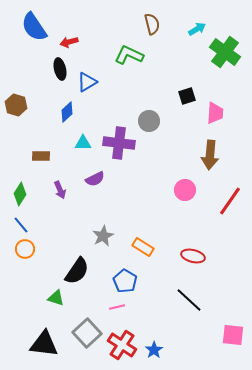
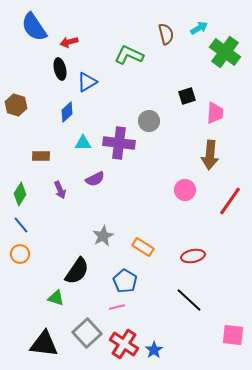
brown semicircle: moved 14 px right, 10 px down
cyan arrow: moved 2 px right, 1 px up
orange circle: moved 5 px left, 5 px down
red ellipse: rotated 25 degrees counterclockwise
red cross: moved 2 px right, 1 px up
